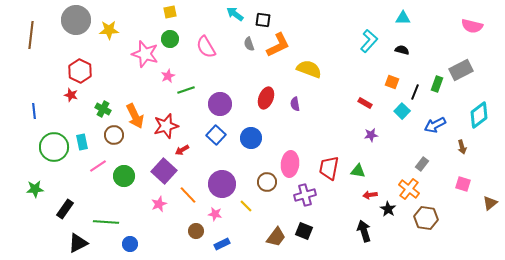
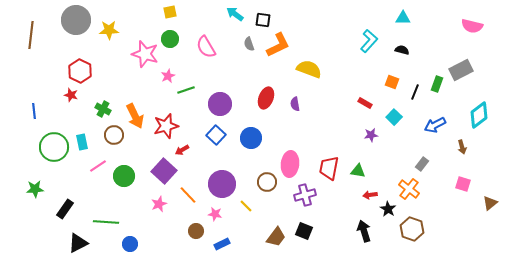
cyan square at (402, 111): moved 8 px left, 6 px down
brown hexagon at (426, 218): moved 14 px left, 11 px down; rotated 10 degrees clockwise
